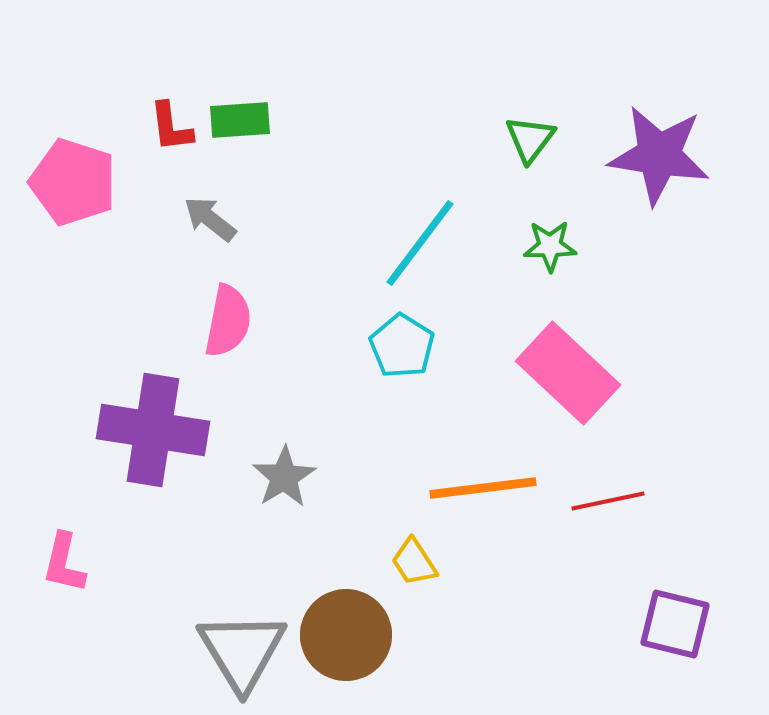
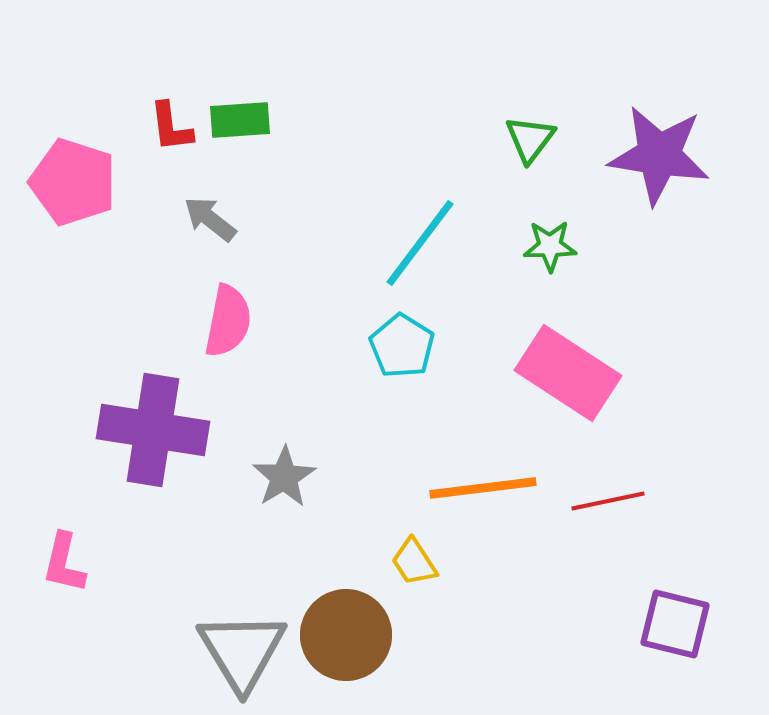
pink rectangle: rotated 10 degrees counterclockwise
